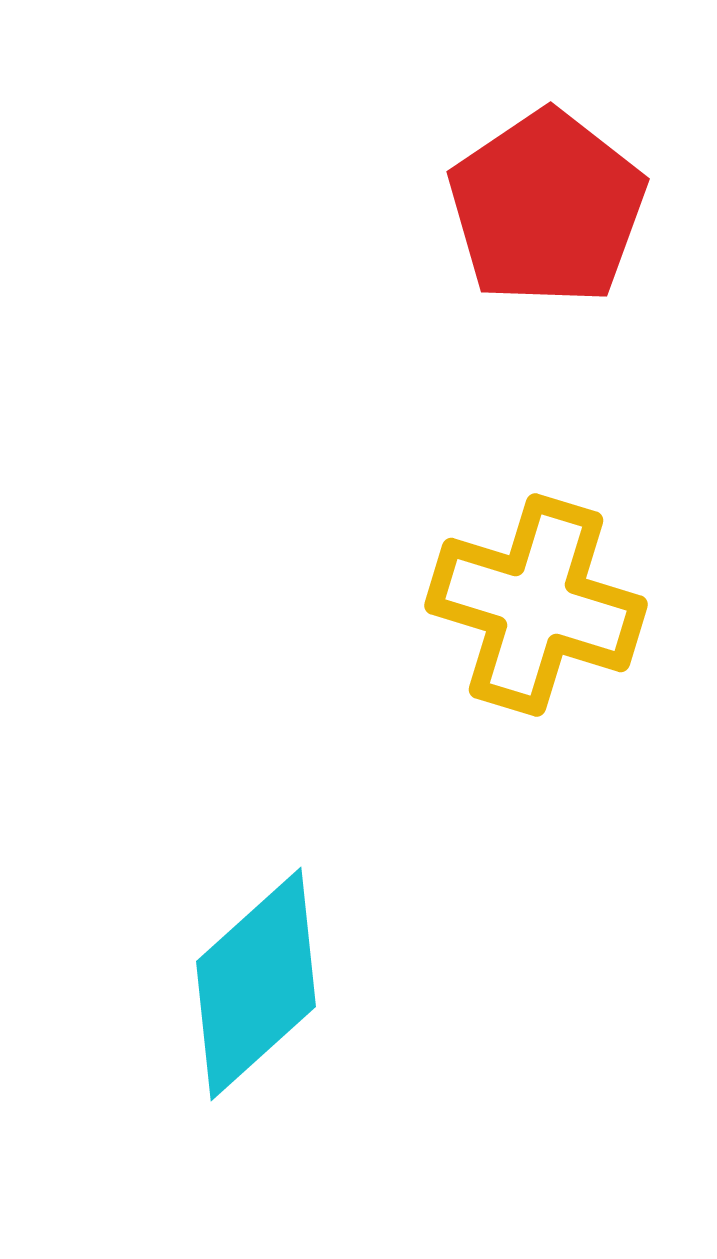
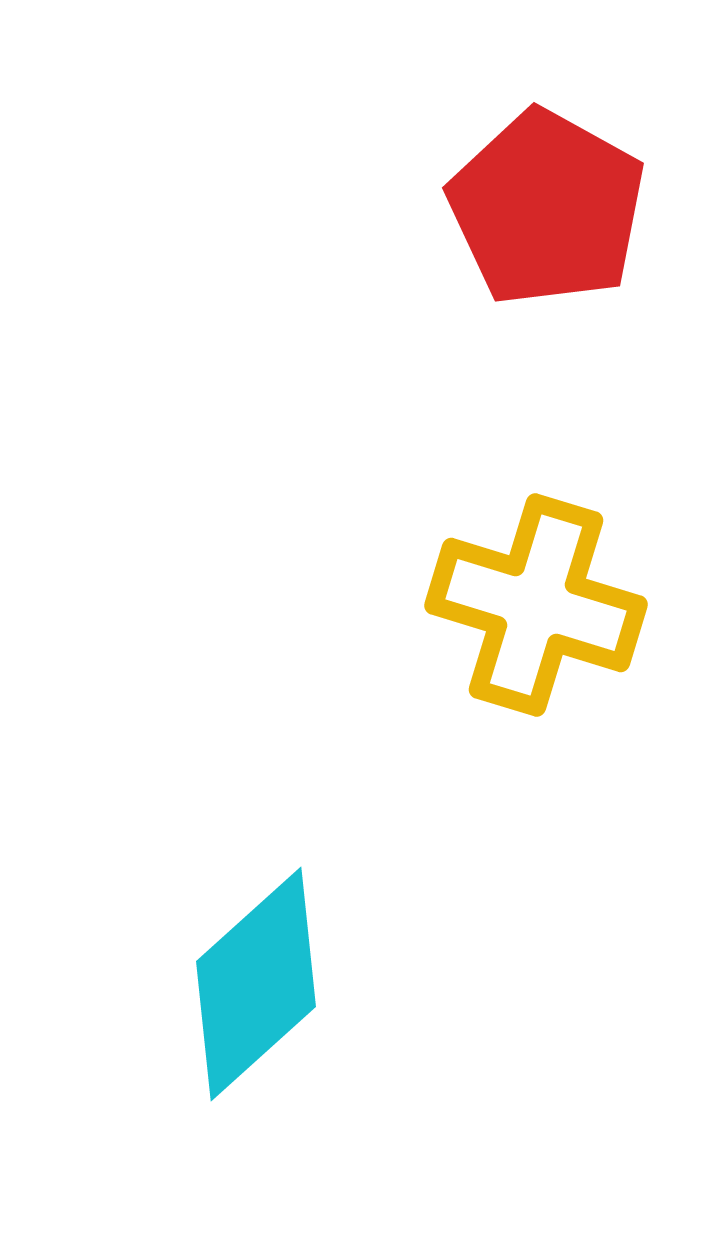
red pentagon: rotated 9 degrees counterclockwise
